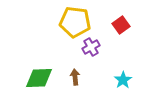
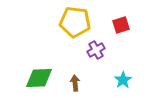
red square: rotated 18 degrees clockwise
purple cross: moved 5 px right, 3 px down
brown arrow: moved 6 px down
